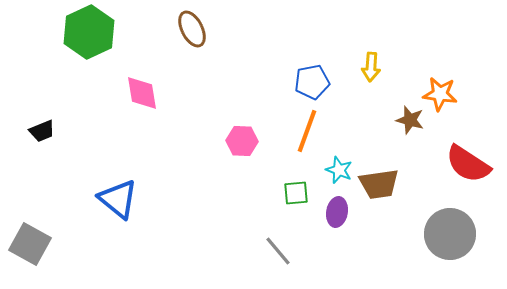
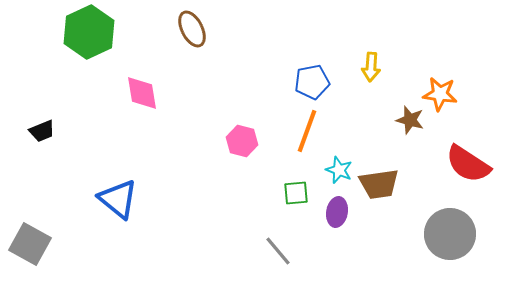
pink hexagon: rotated 12 degrees clockwise
